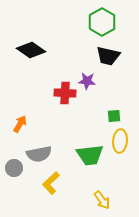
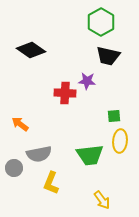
green hexagon: moved 1 px left
orange arrow: rotated 84 degrees counterclockwise
yellow L-shape: rotated 25 degrees counterclockwise
